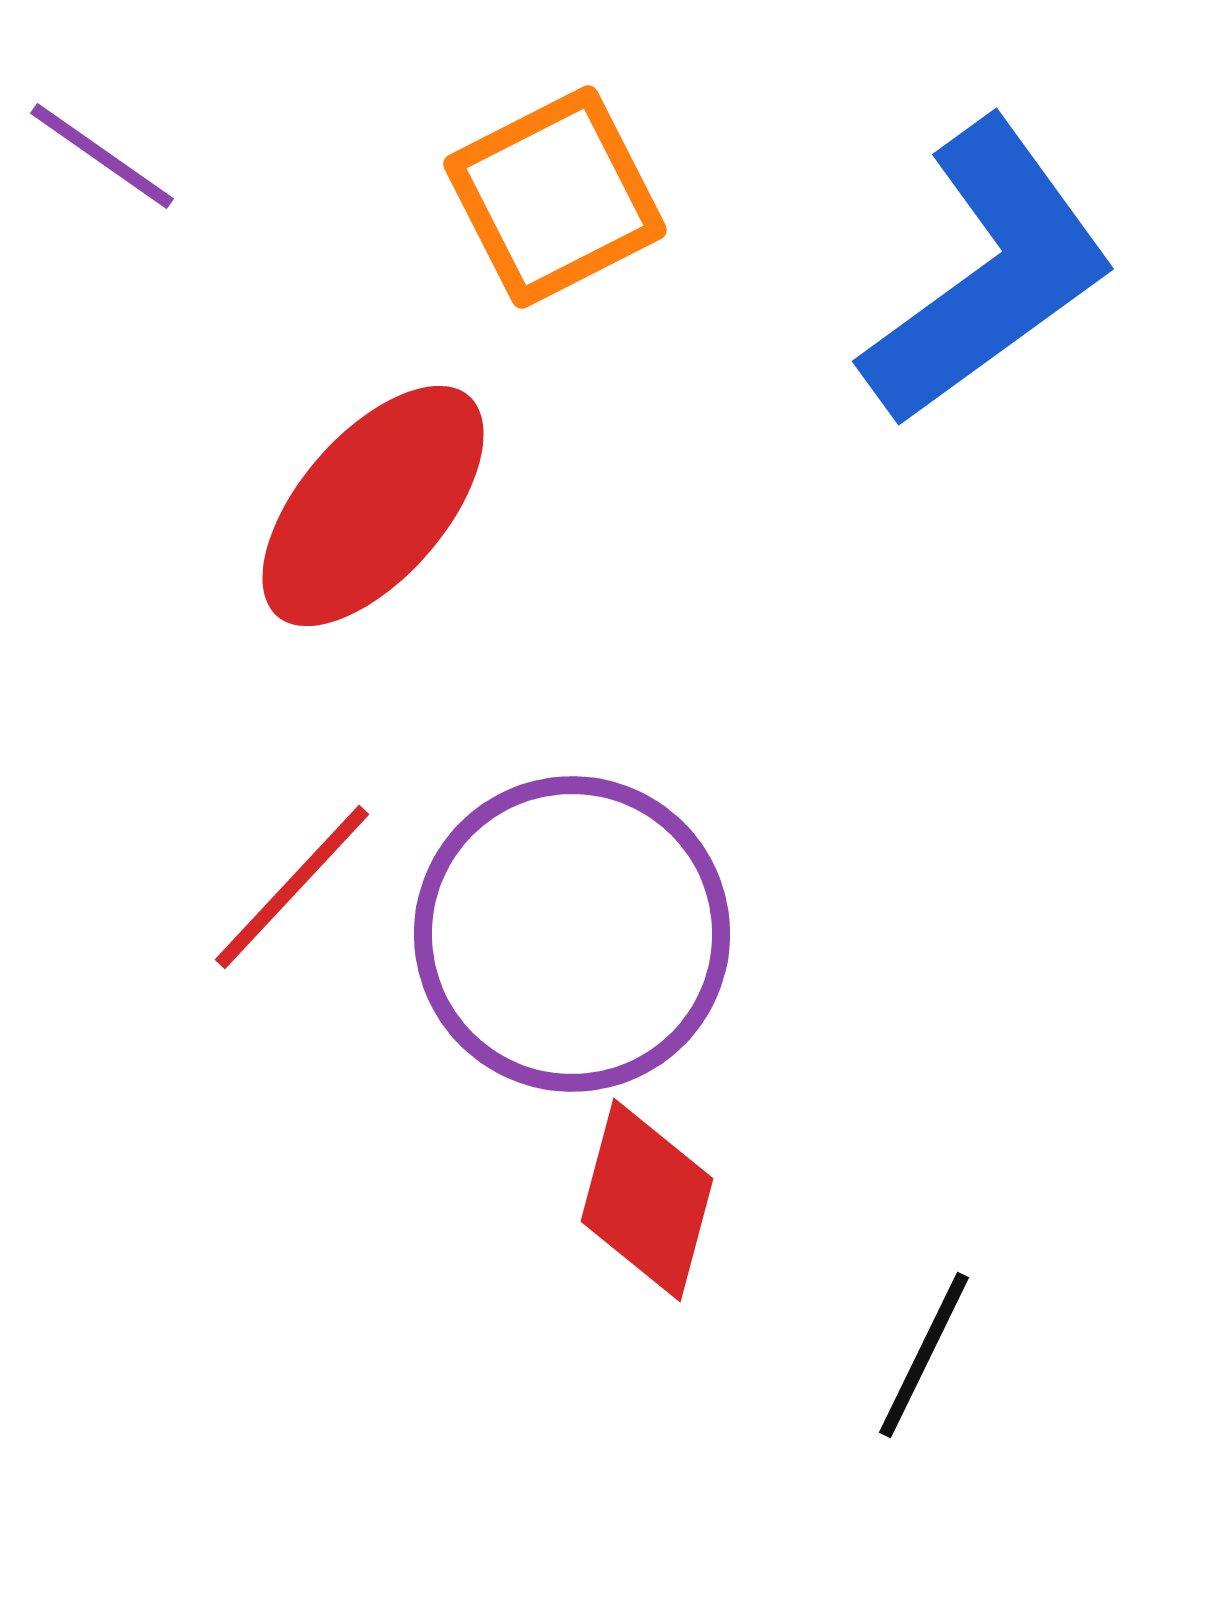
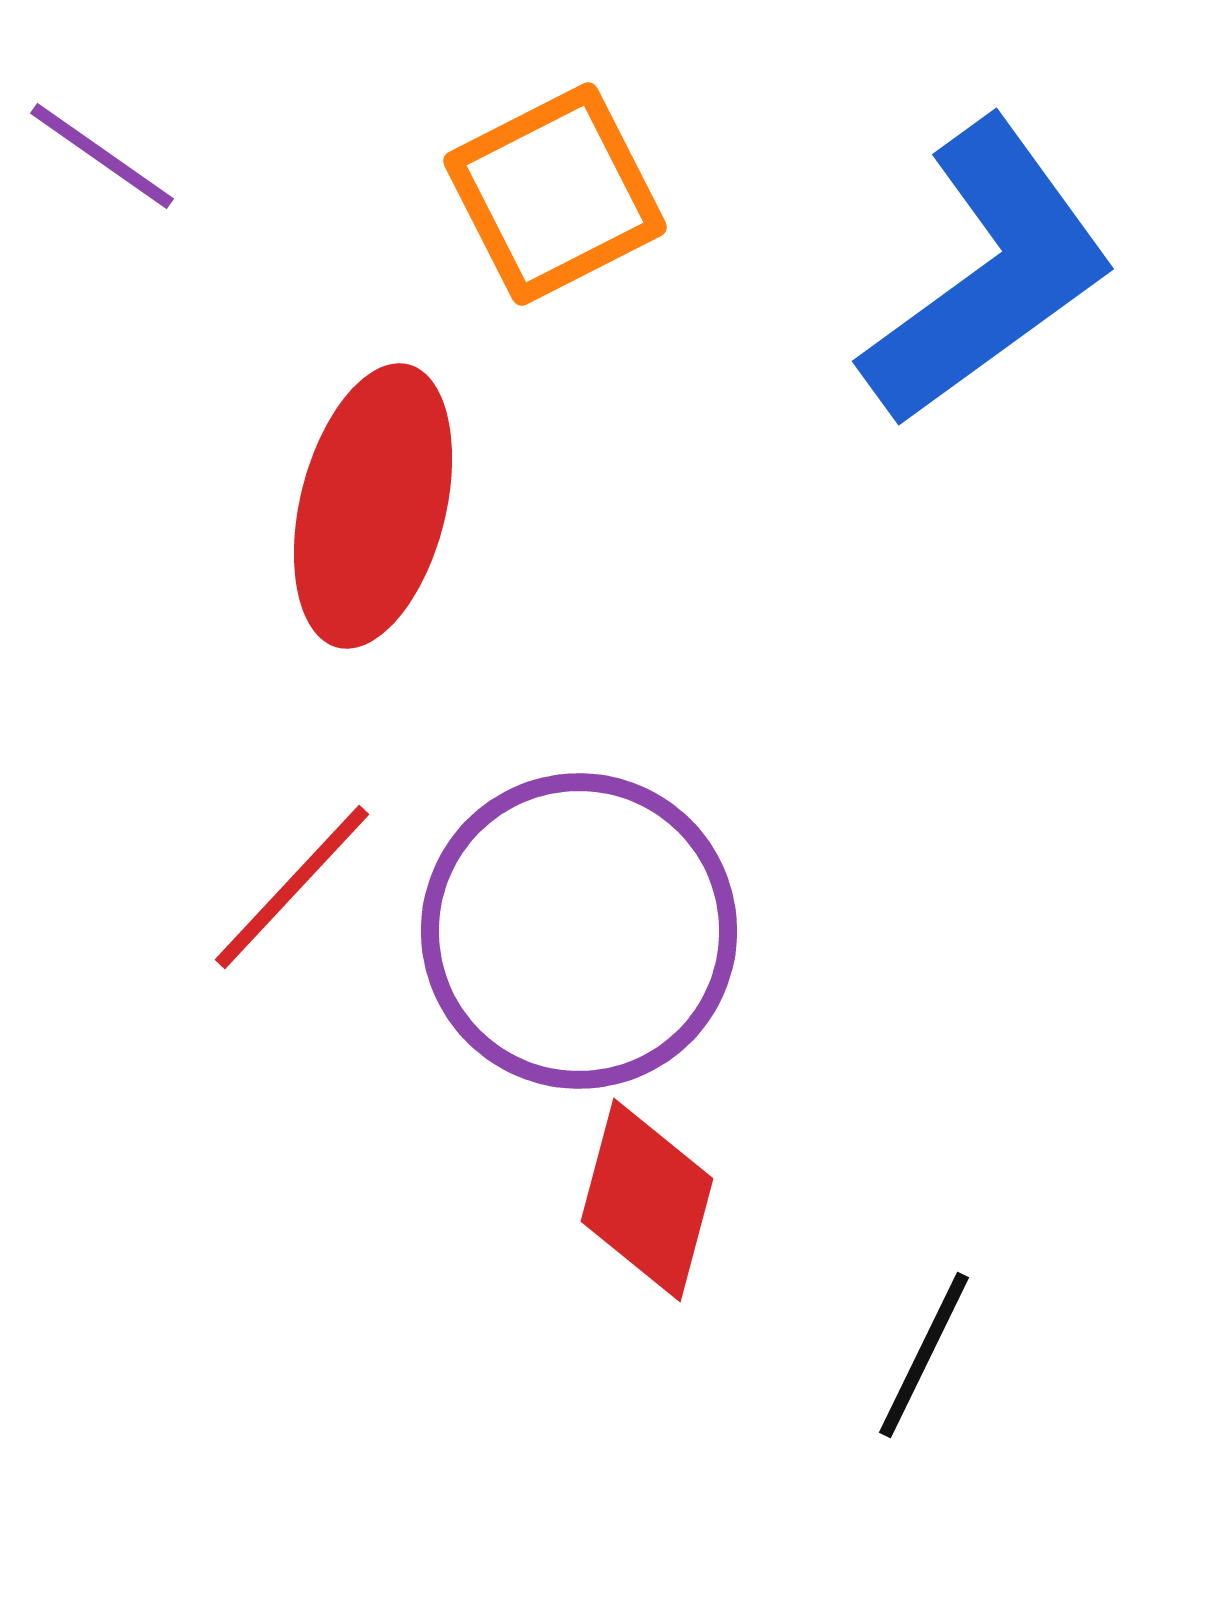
orange square: moved 3 px up
red ellipse: rotated 27 degrees counterclockwise
purple circle: moved 7 px right, 3 px up
